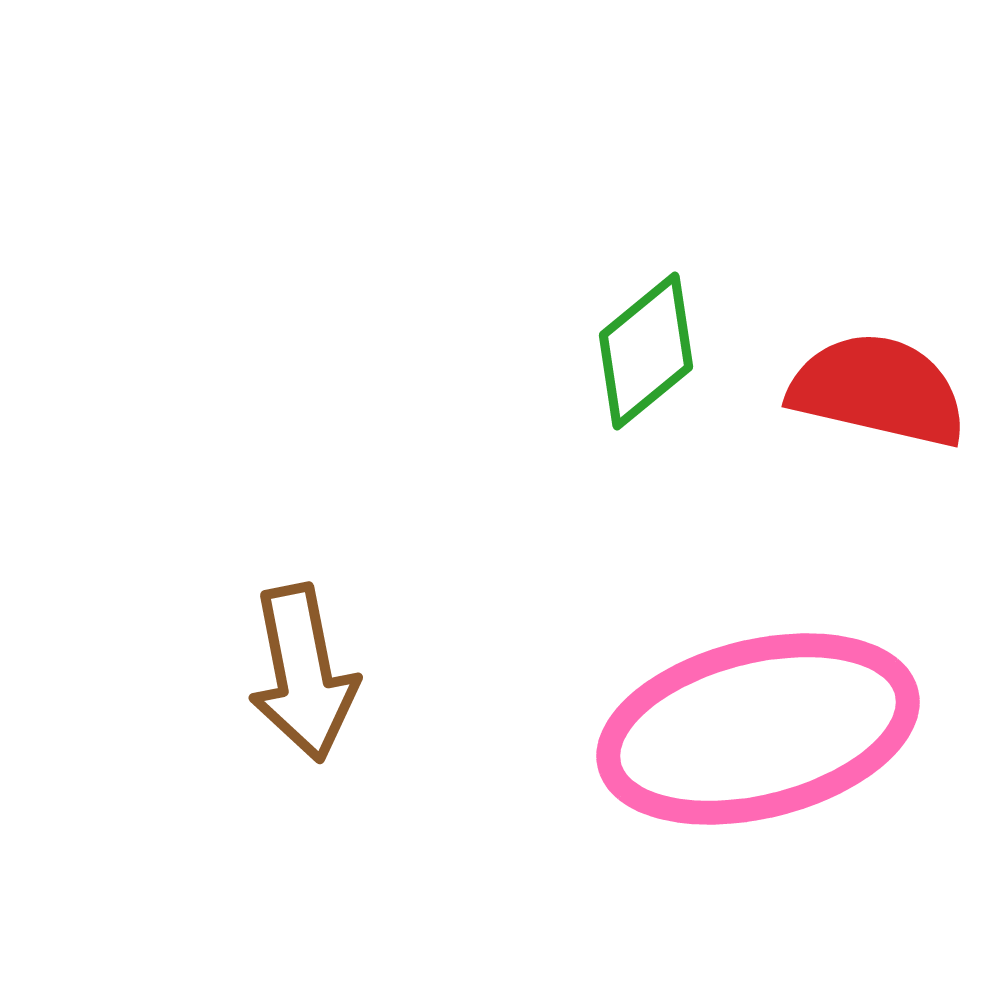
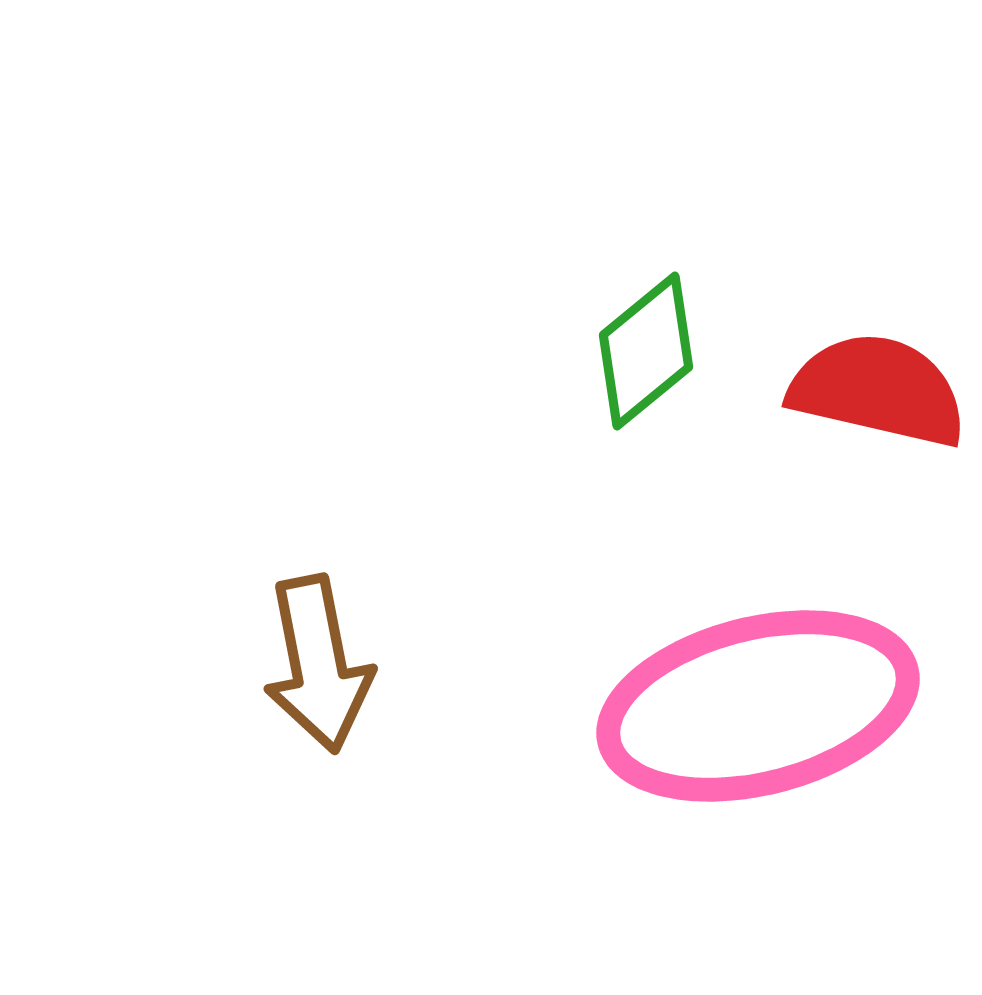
brown arrow: moved 15 px right, 9 px up
pink ellipse: moved 23 px up
